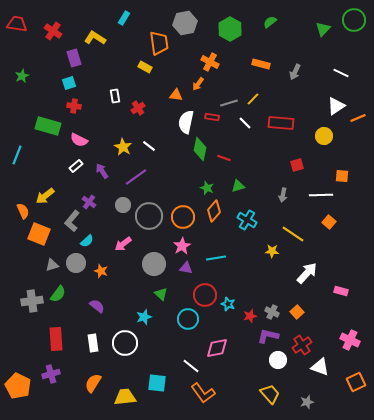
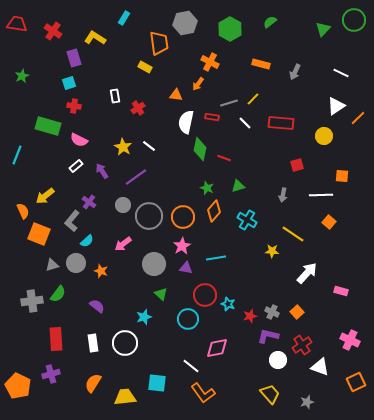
orange line at (358, 118): rotated 21 degrees counterclockwise
